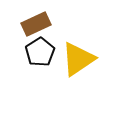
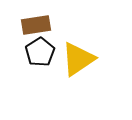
brown rectangle: moved 1 px down; rotated 16 degrees clockwise
